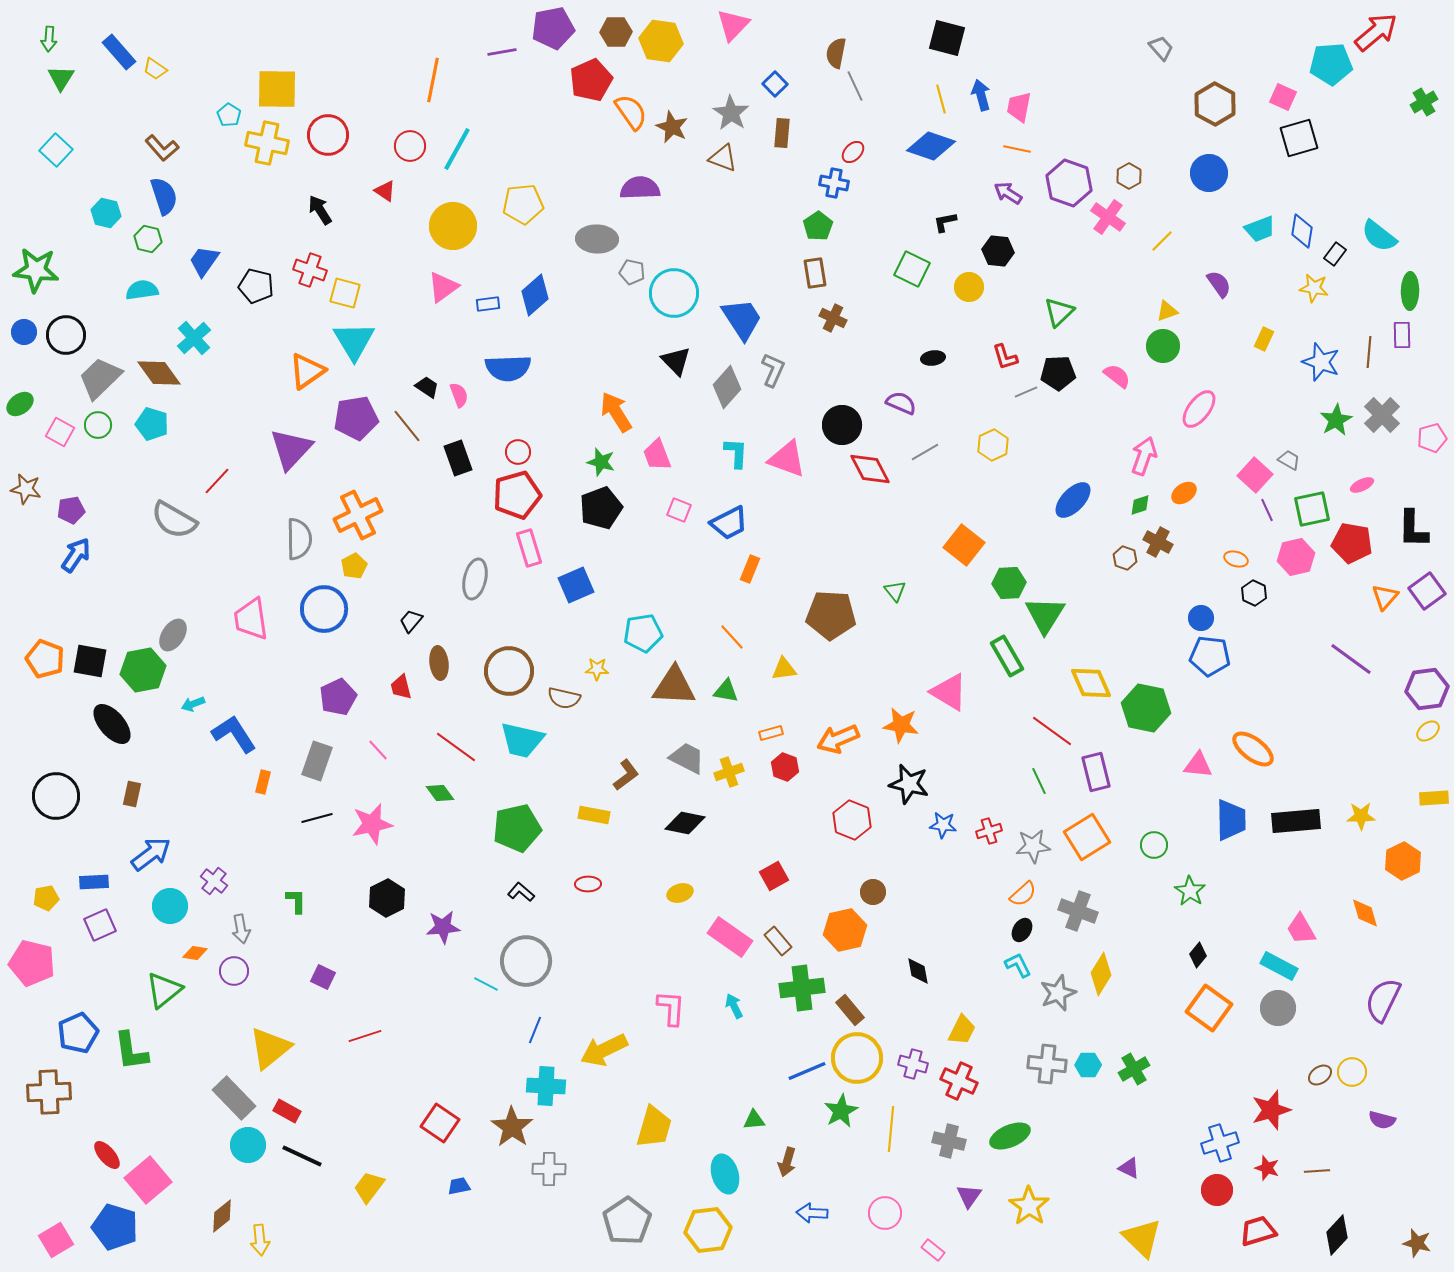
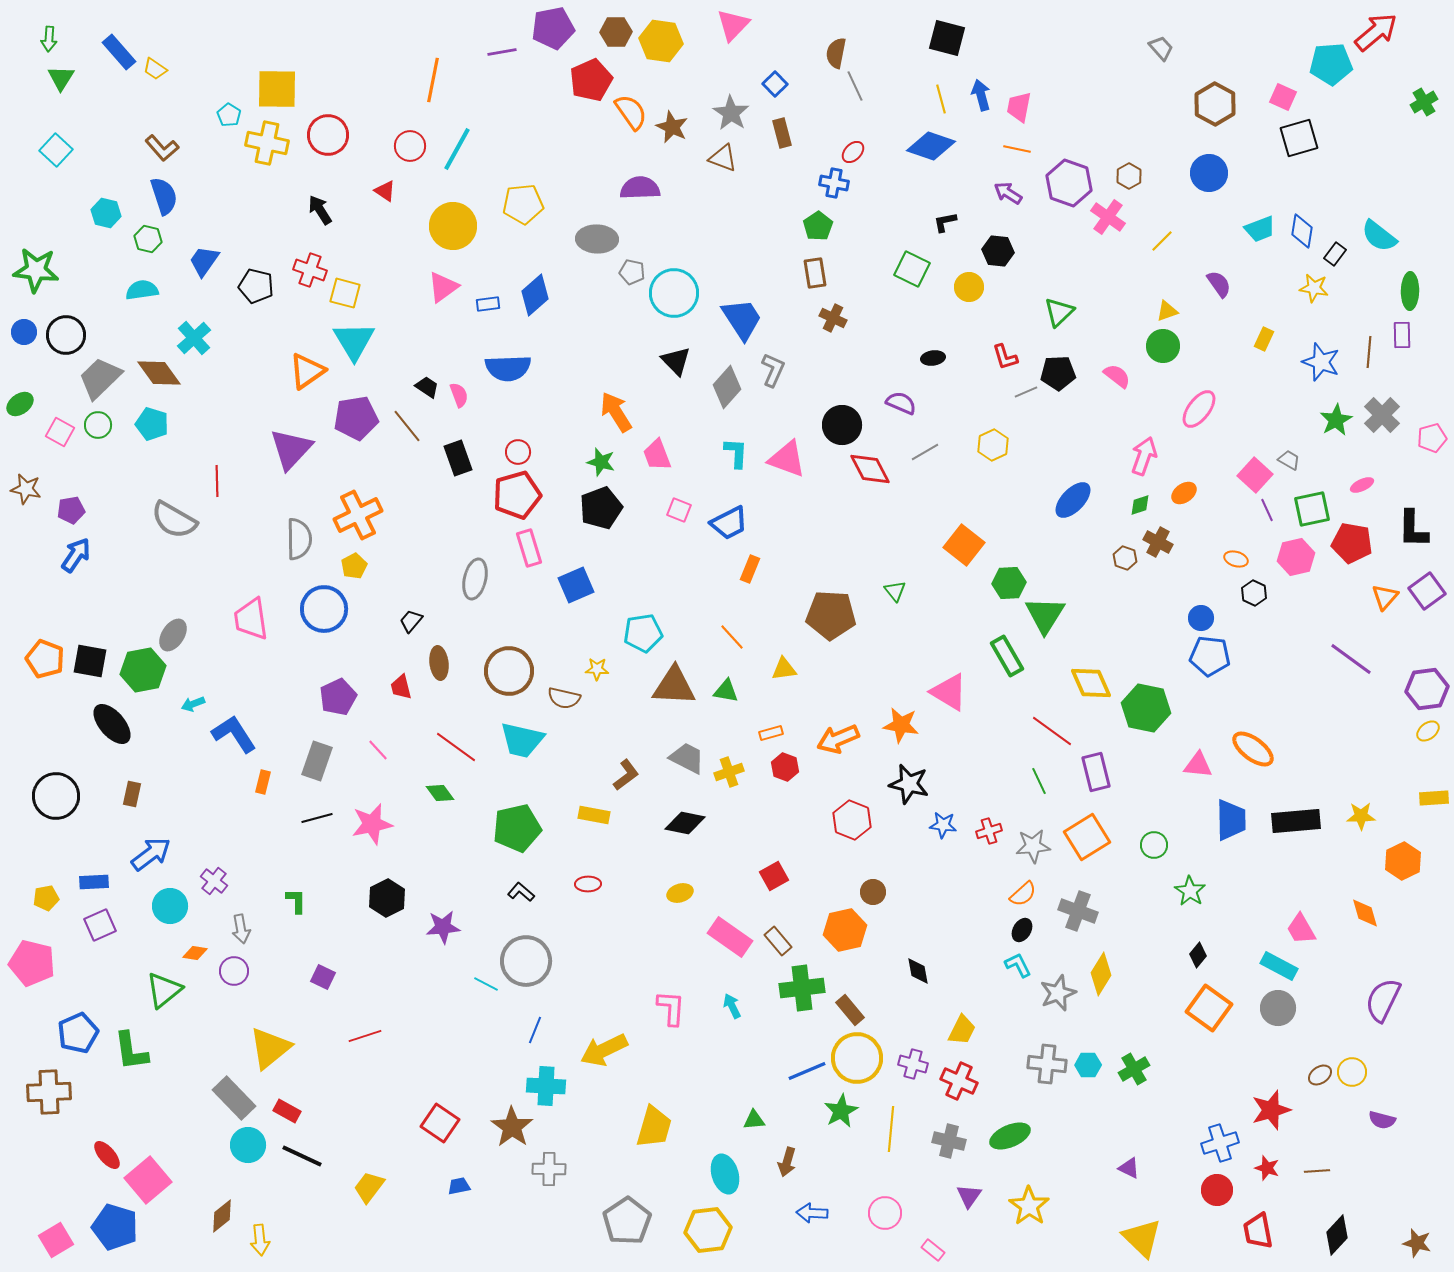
brown rectangle at (782, 133): rotated 20 degrees counterclockwise
red line at (217, 481): rotated 44 degrees counterclockwise
cyan arrow at (734, 1006): moved 2 px left
red trapezoid at (1258, 1231): rotated 84 degrees counterclockwise
